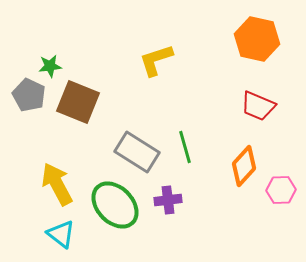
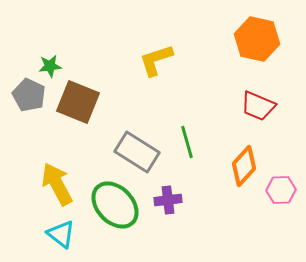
green line: moved 2 px right, 5 px up
